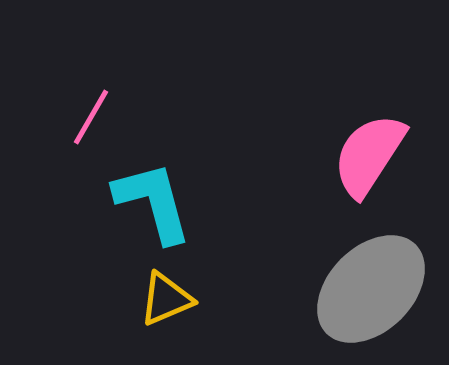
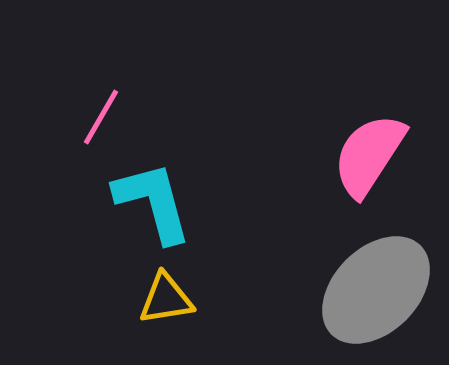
pink line: moved 10 px right
gray ellipse: moved 5 px right, 1 px down
yellow triangle: rotated 14 degrees clockwise
